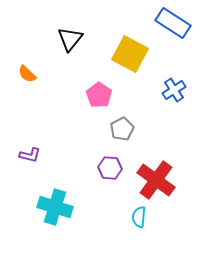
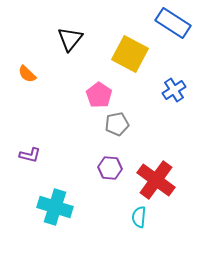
gray pentagon: moved 5 px left, 5 px up; rotated 15 degrees clockwise
